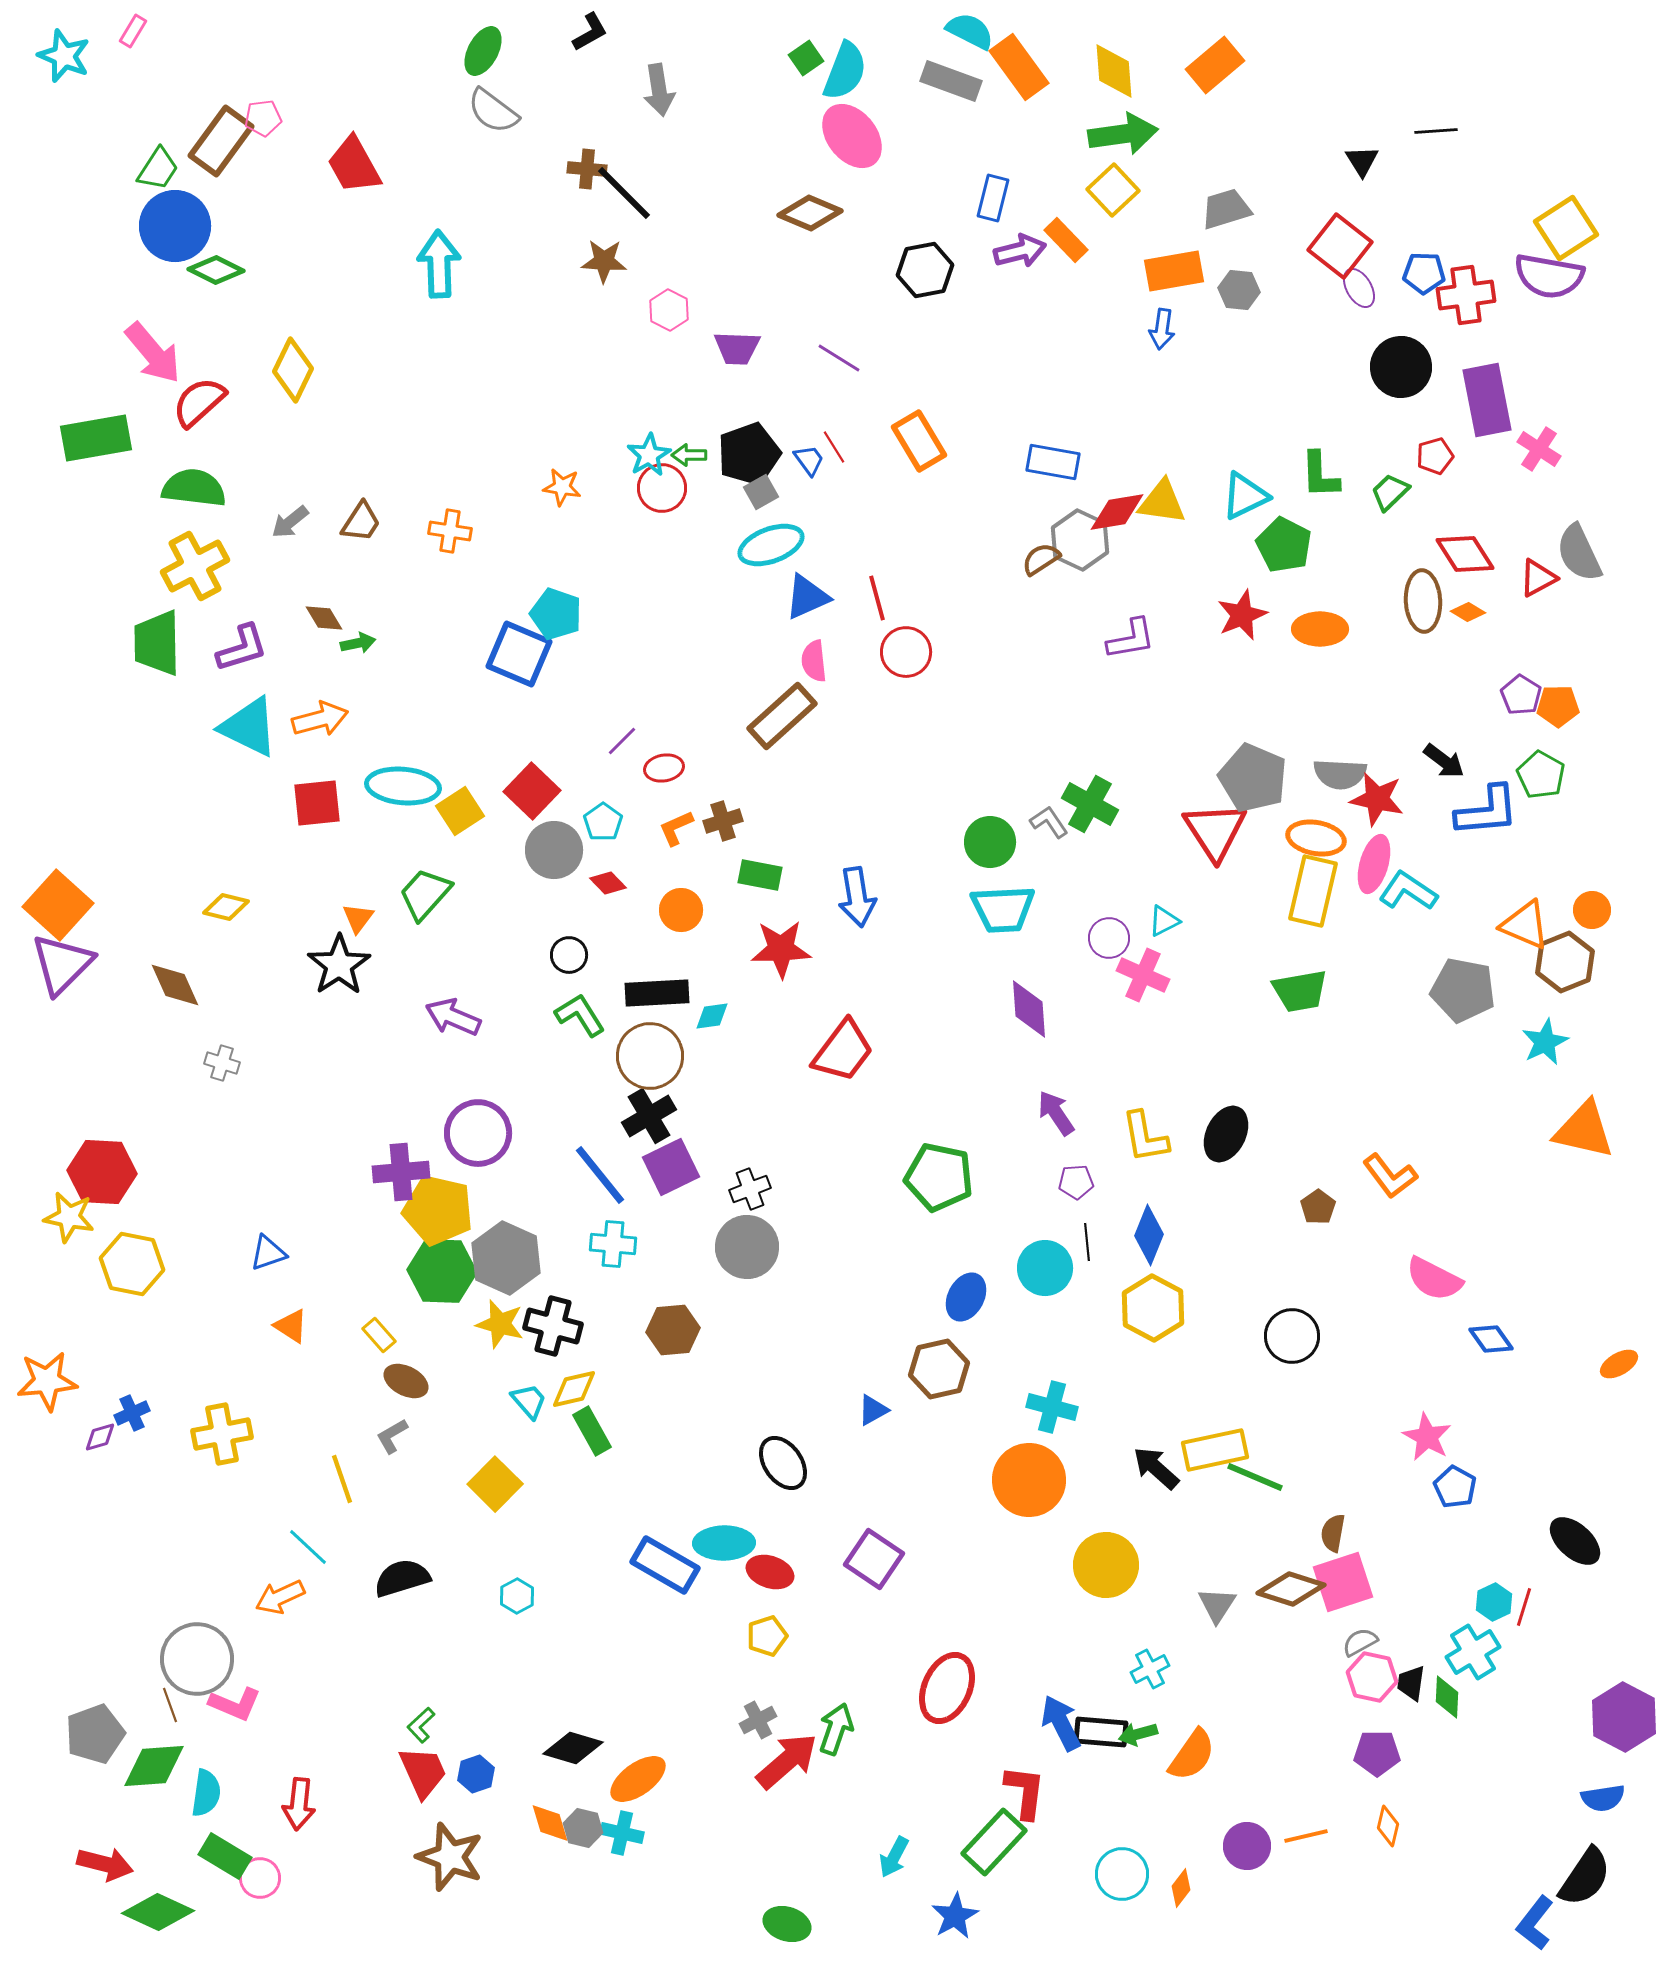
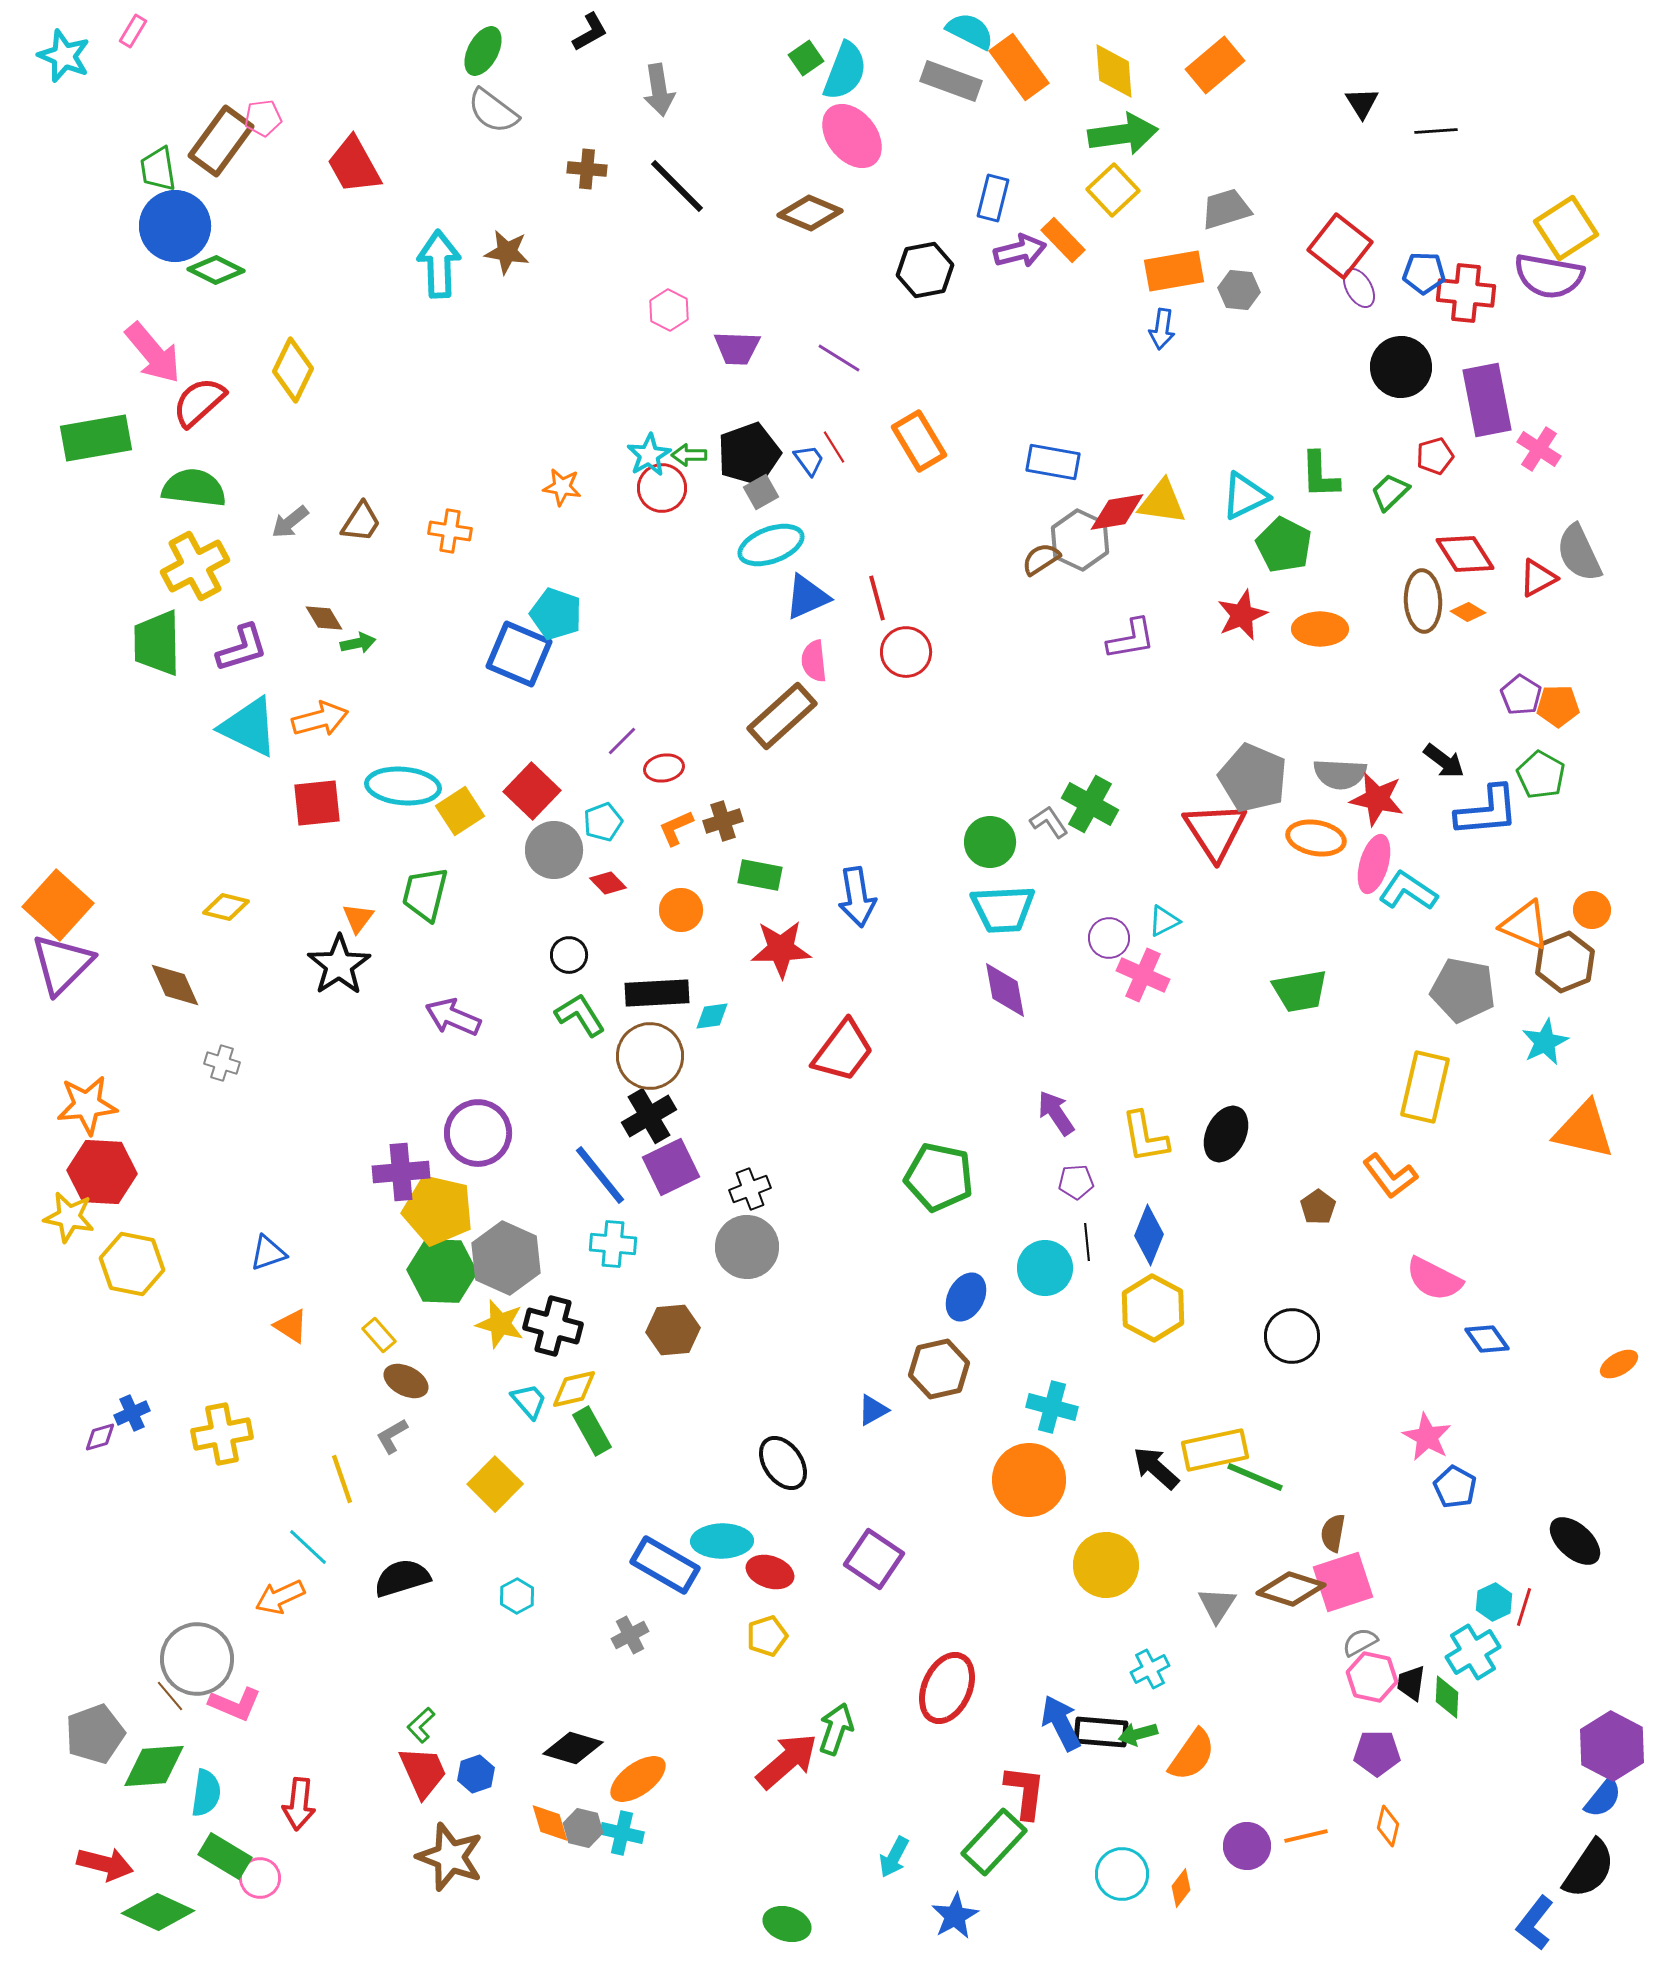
black triangle at (1362, 161): moved 58 px up
green trapezoid at (158, 169): rotated 138 degrees clockwise
black line at (624, 193): moved 53 px right, 7 px up
orange rectangle at (1066, 240): moved 3 px left
brown star at (604, 261): moved 97 px left, 9 px up; rotated 6 degrees clockwise
red cross at (1466, 295): moved 2 px up; rotated 14 degrees clockwise
cyan pentagon at (603, 822): rotated 15 degrees clockwise
yellow rectangle at (1313, 891): moved 112 px right, 196 px down
green trapezoid at (425, 894): rotated 28 degrees counterclockwise
purple diamond at (1029, 1009): moved 24 px left, 19 px up; rotated 6 degrees counterclockwise
blue diamond at (1491, 1339): moved 4 px left
orange star at (47, 1381): moved 40 px right, 276 px up
cyan ellipse at (724, 1543): moved 2 px left, 2 px up
brown line at (170, 1705): moved 9 px up; rotated 20 degrees counterclockwise
purple hexagon at (1624, 1717): moved 12 px left, 29 px down
gray cross at (758, 1720): moved 128 px left, 85 px up
blue semicircle at (1603, 1798): rotated 42 degrees counterclockwise
black semicircle at (1585, 1877): moved 4 px right, 8 px up
